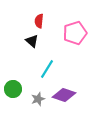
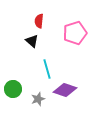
cyan line: rotated 48 degrees counterclockwise
purple diamond: moved 1 px right, 5 px up
